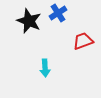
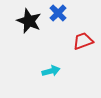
blue cross: rotated 12 degrees counterclockwise
cyan arrow: moved 6 px right, 3 px down; rotated 102 degrees counterclockwise
